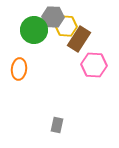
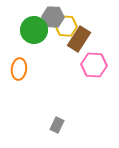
gray rectangle: rotated 14 degrees clockwise
